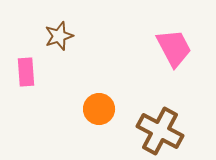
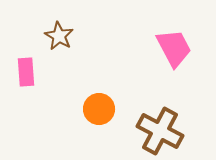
brown star: rotated 24 degrees counterclockwise
